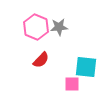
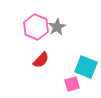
gray star: moved 2 px left; rotated 24 degrees counterclockwise
cyan square: rotated 15 degrees clockwise
pink square: rotated 14 degrees counterclockwise
